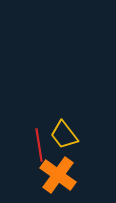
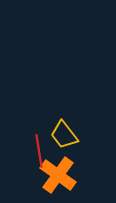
red line: moved 6 px down
